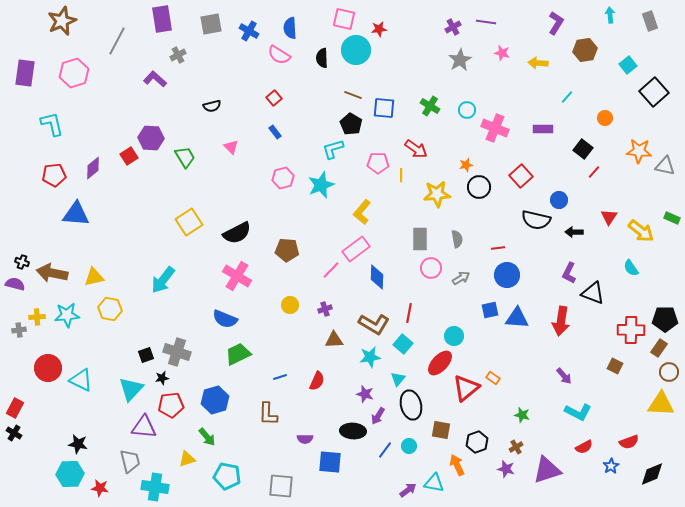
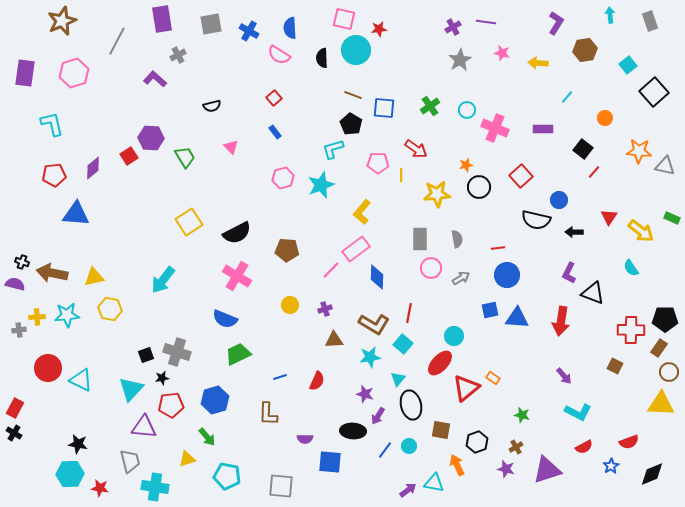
green cross at (430, 106): rotated 24 degrees clockwise
